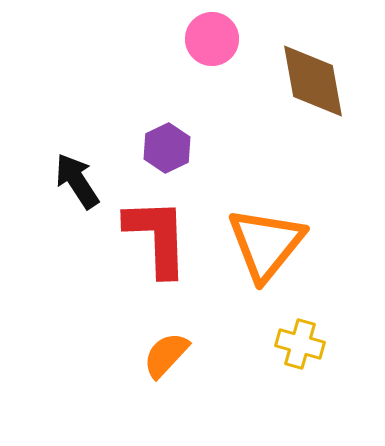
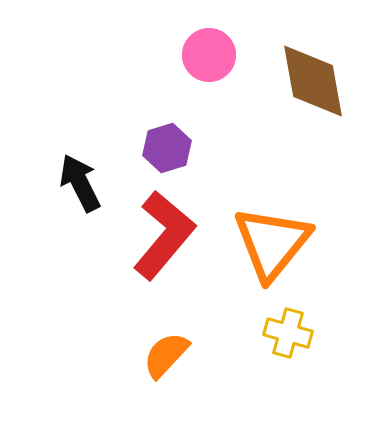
pink circle: moved 3 px left, 16 px down
purple hexagon: rotated 9 degrees clockwise
black arrow: moved 3 px right, 2 px down; rotated 6 degrees clockwise
red L-shape: moved 7 px right, 2 px up; rotated 42 degrees clockwise
orange triangle: moved 6 px right, 1 px up
yellow cross: moved 12 px left, 11 px up
